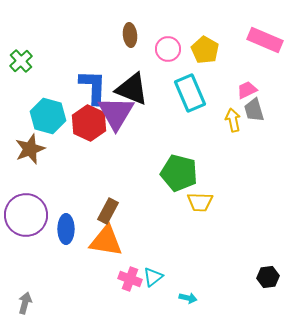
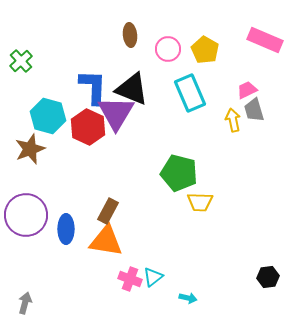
red hexagon: moved 1 px left, 4 px down
